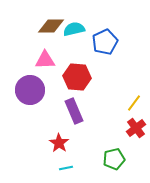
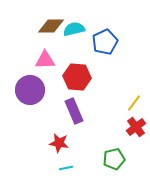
red cross: moved 1 px up
red star: rotated 24 degrees counterclockwise
